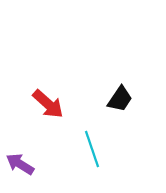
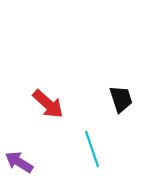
black trapezoid: moved 1 px right; rotated 52 degrees counterclockwise
purple arrow: moved 1 px left, 2 px up
